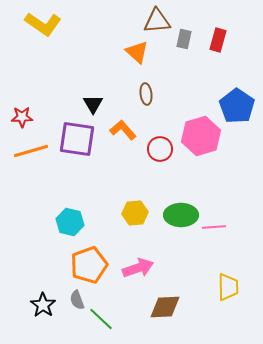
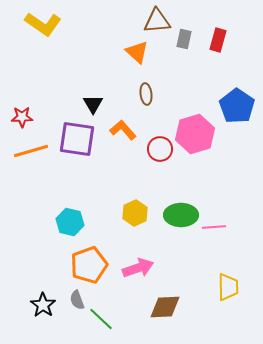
pink hexagon: moved 6 px left, 2 px up
yellow hexagon: rotated 20 degrees counterclockwise
